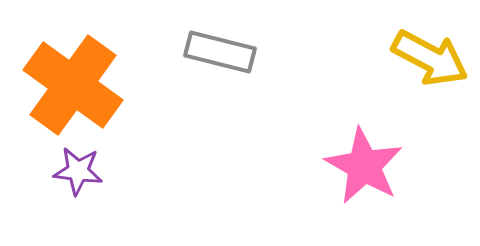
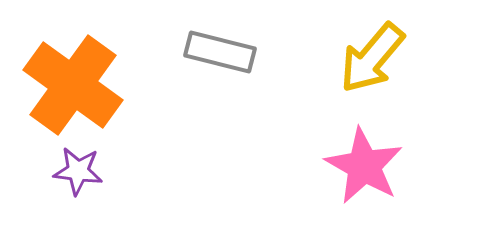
yellow arrow: moved 58 px left; rotated 102 degrees clockwise
